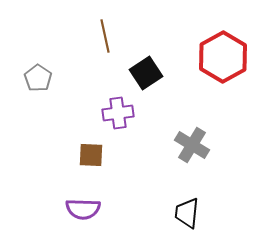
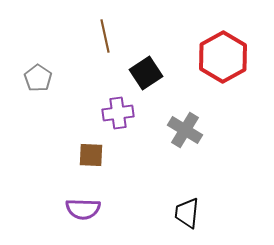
gray cross: moved 7 px left, 15 px up
